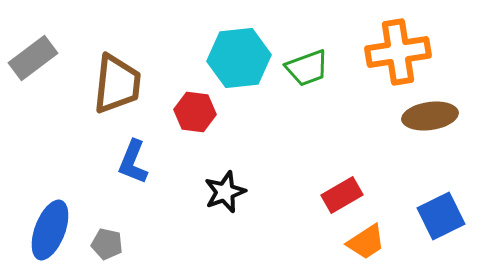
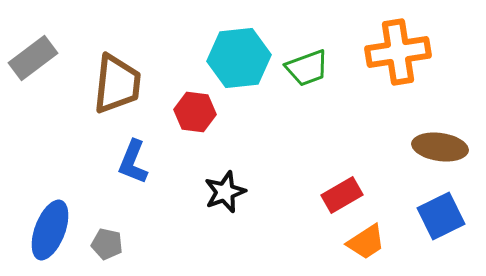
brown ellipse: moved 10 px right, 31 px down; rotated 16 degrees clockwise
